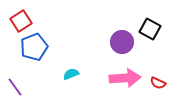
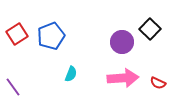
red square: moved 4 px left, 13 px down
black square: rotated 15 degrees clockwise
blue pentagon: moved 17 px right, 11 px up
cyan semicircle: rotated 133 degrees clockwise
pink arrow: moved 2 px left
purple line: moved 2 px left
